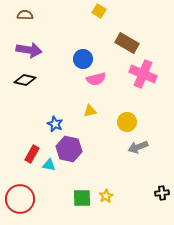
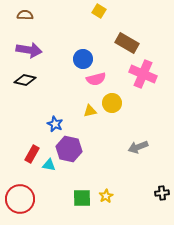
yellow circle: moved 15 px left, 19 px up
